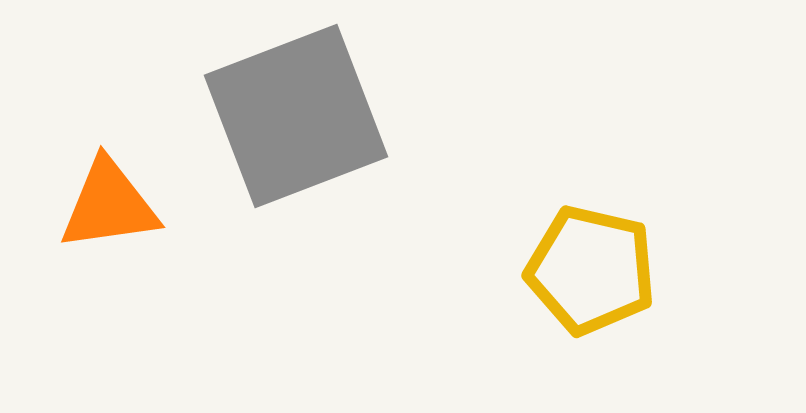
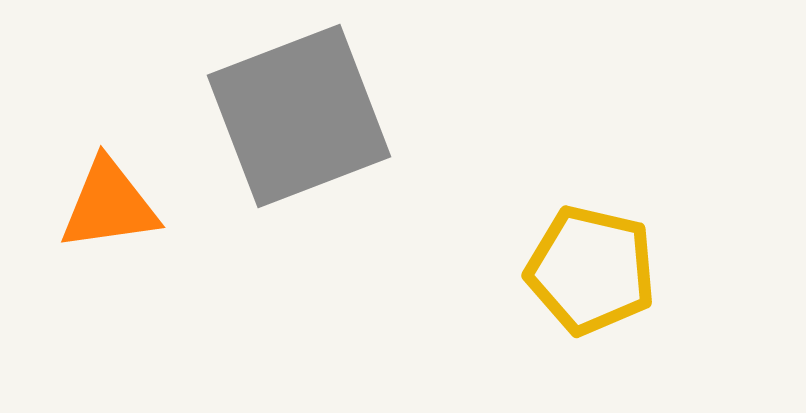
gray square: moved 3 px right
